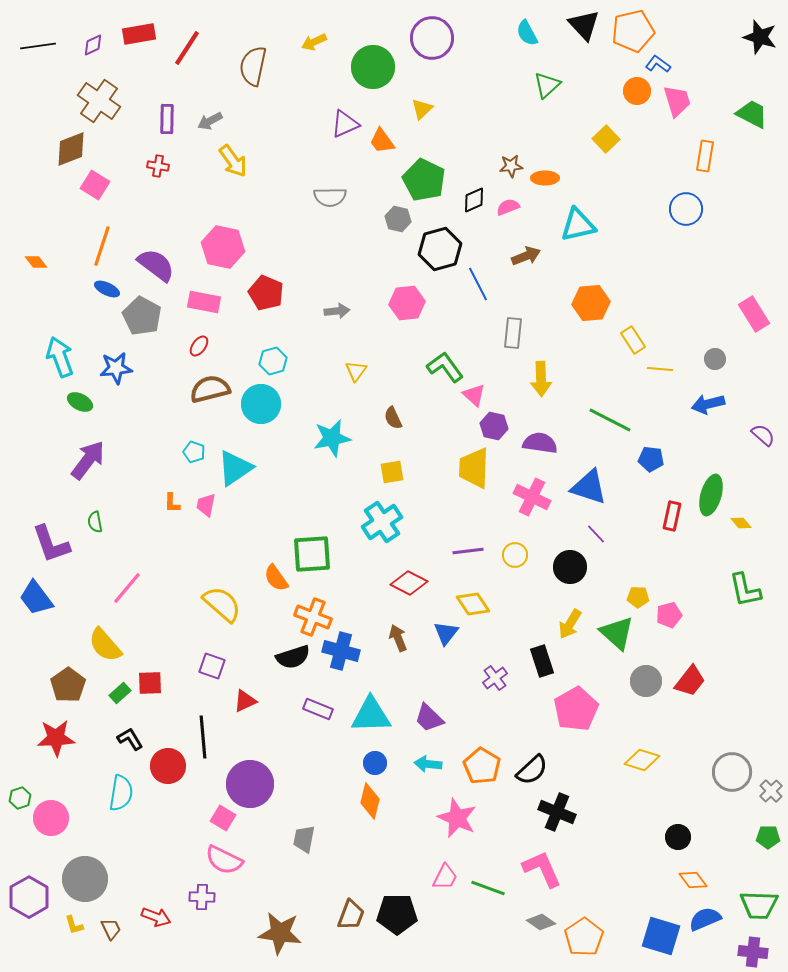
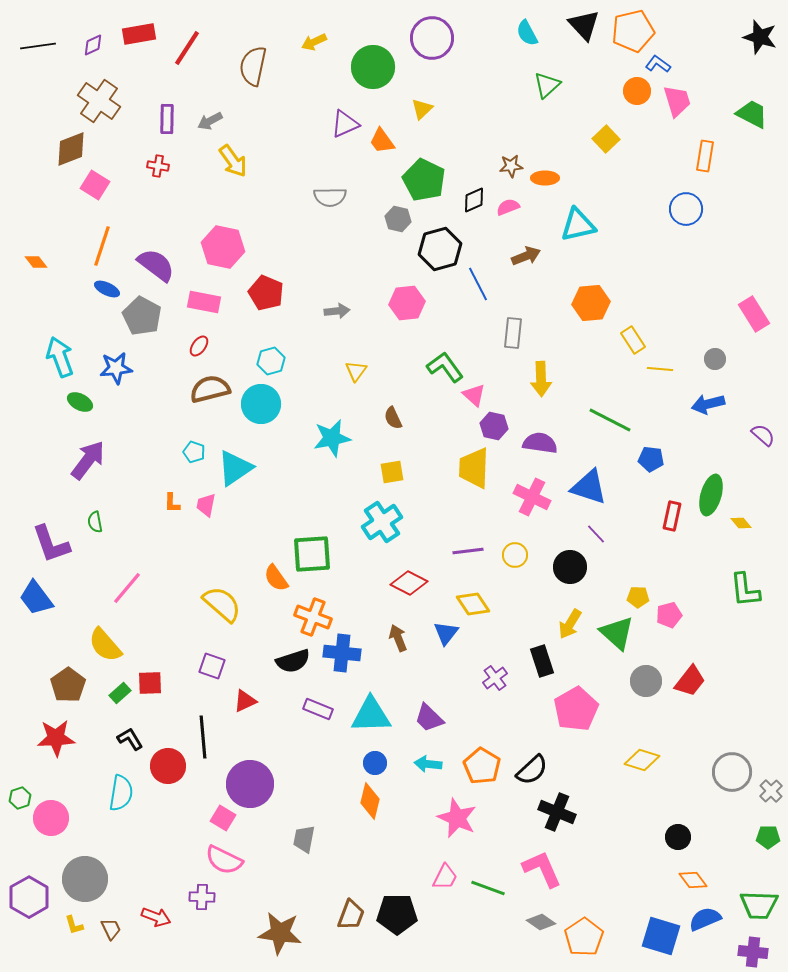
cyan hexagon at (273, 361): moved 2 px left
green L-shape at (745, 590): rotated 6 degrees clockwise
blue cross at (341, 651): moved 1 px right, 2 px down; rotated 9 degrees counterclockwise
black semicircle at (293, 657): moved 4 px down
